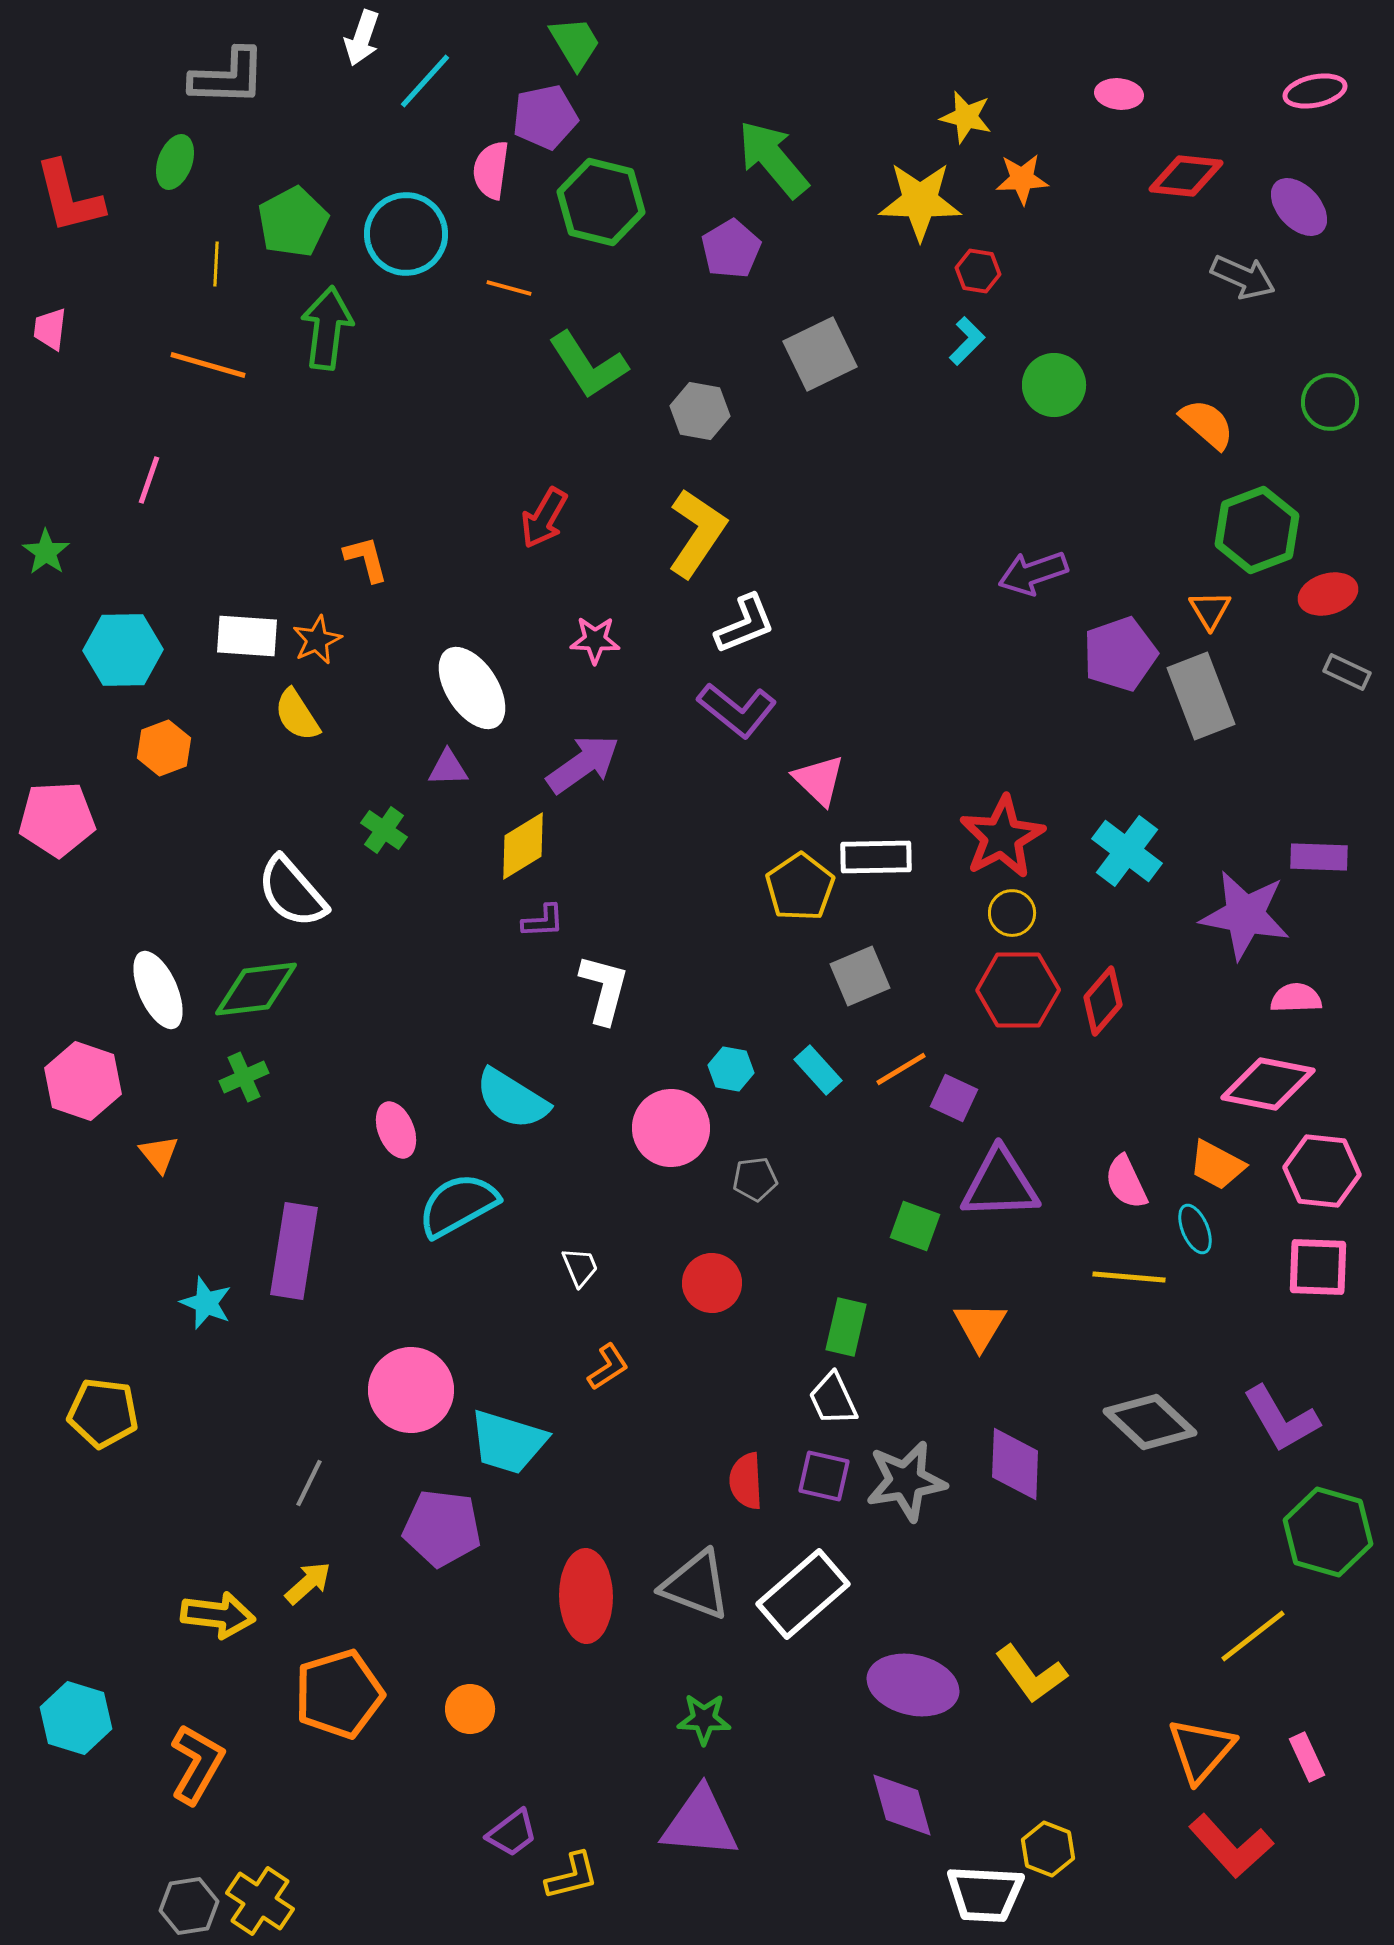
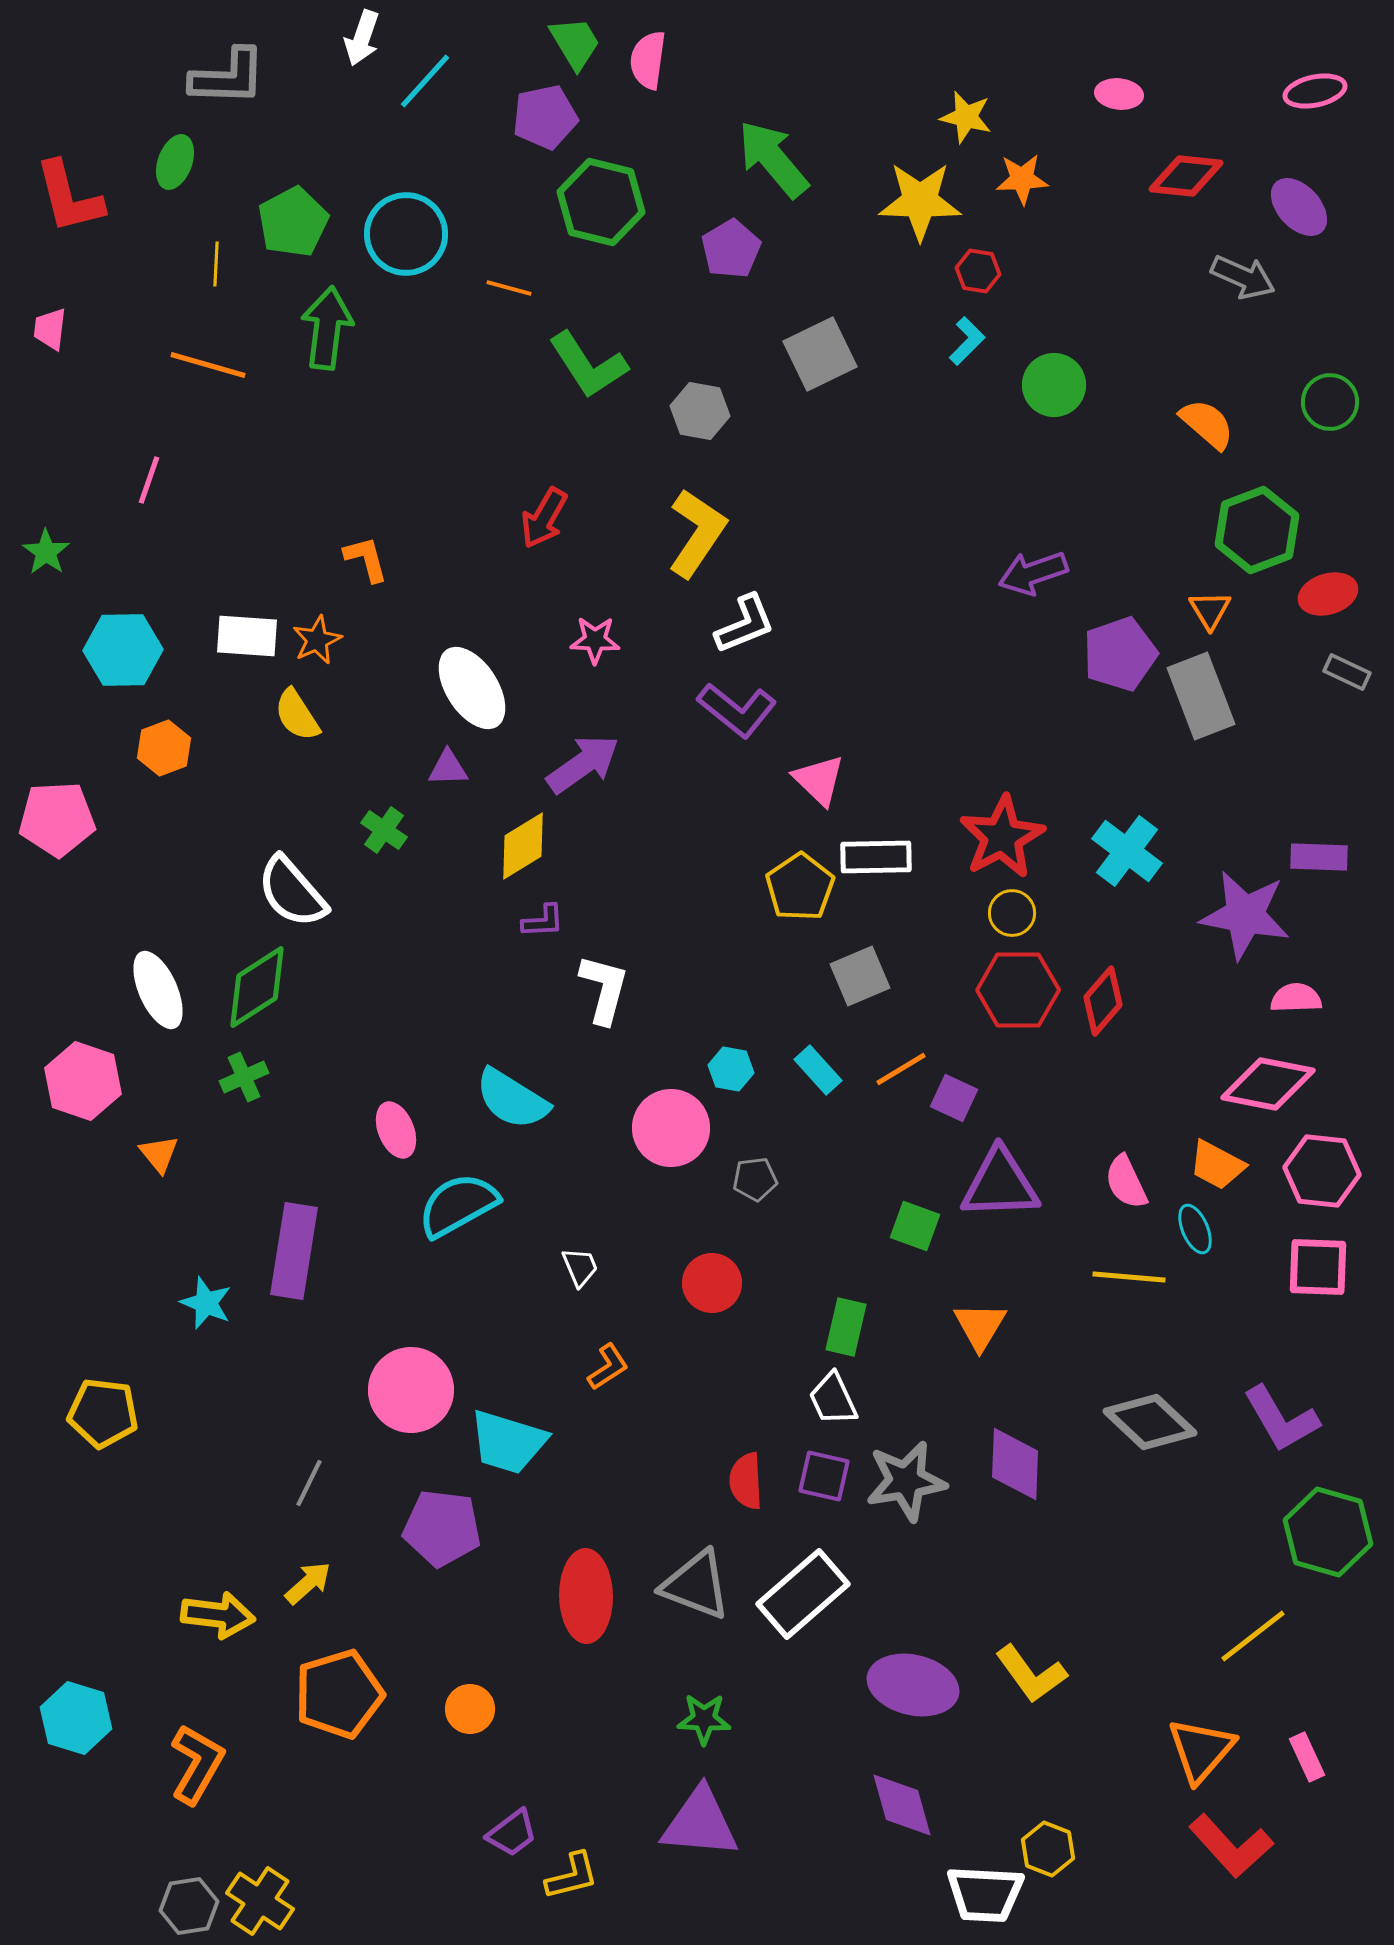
pink semicircle at (491, 170): moved 157 px right, 110 px up
green diamond at (256, 989): moved 1 px right, 2 px up; rotated 26 degrees counterclockwise
